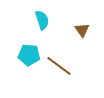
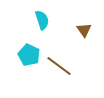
brown triangle: moved 2 px right
cyan pentagon: rotated 20 degrees clockwise
